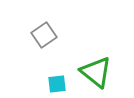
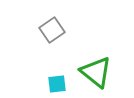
gray square: moved 8 px right, 5 px up
